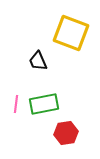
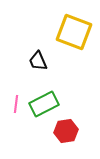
yellow square: moved 3 px right, 1 px up
green rectangle: rotated 16 degrees counterclockwise
red hexagon: moved 2 px up
